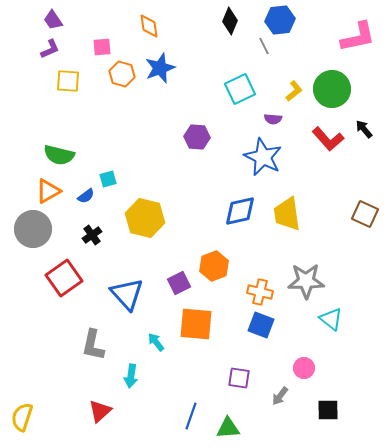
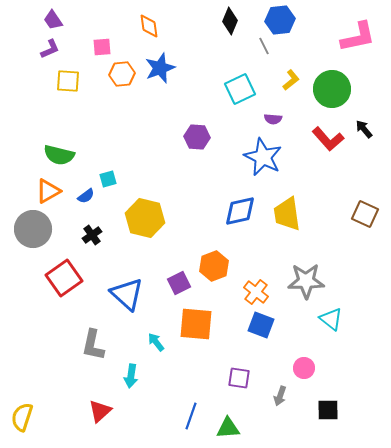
orange hexagon at (122, 74): rotated 20 degrees counterclockwise
yellow L-shape at (294, 91): moved 3 px left, 11 px up
orange cross at (260, 292): moved 4 px left; rotated 25 degrees clockwise
blue triangle at (127, 294): rotated 6 degrees counterclockwise
gray arrow at (280, 396): rotated 18 degrees counterclockwise
